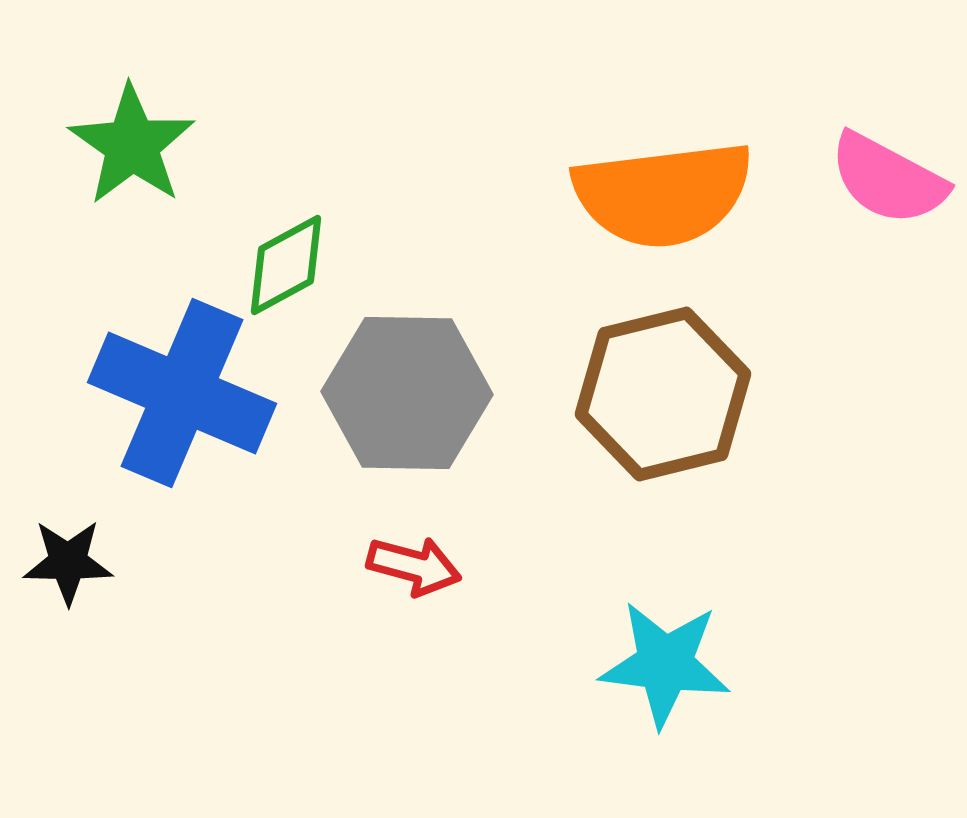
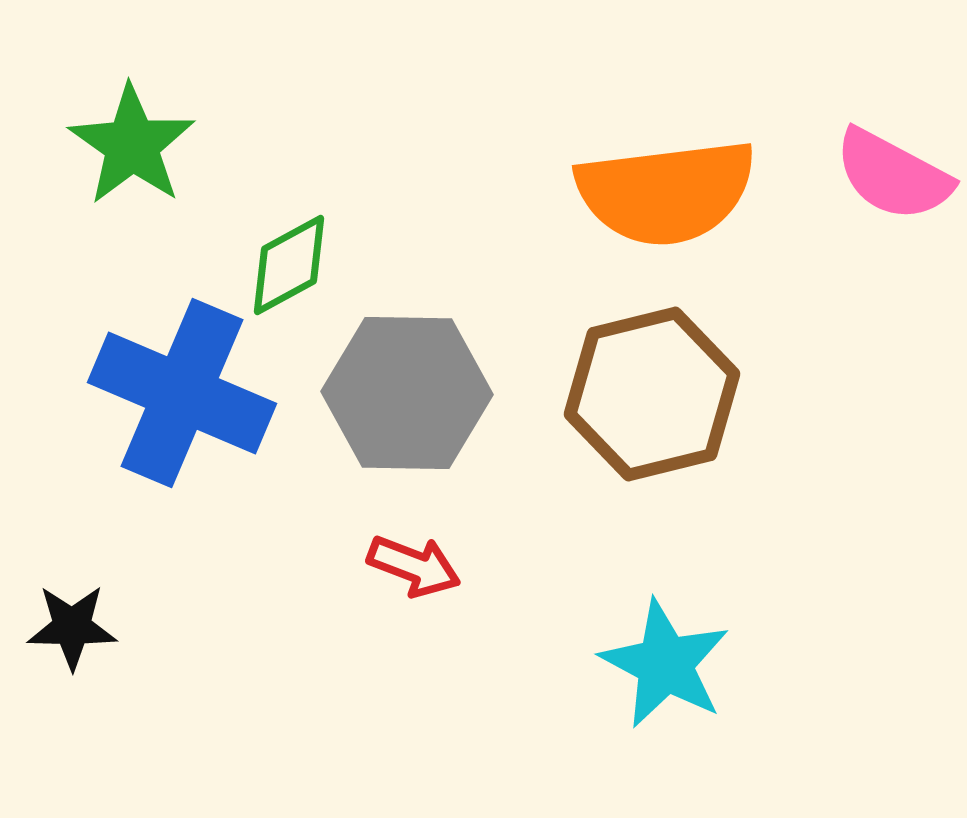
pink semicircle: moved 5 px right, 4 px up
orange semicircle: moved 3 px right, 2 px up
green diamond: moved 3 px right
brown hexagon: moved 11 px left
black star: moved 4 px right, 65 px down
red arrow: rotated 6 degrees clockwise
cyan star: rotated 21 degrees clockwise
